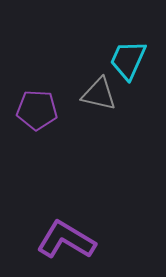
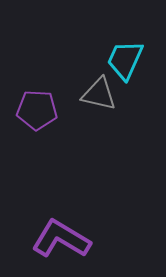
cyan trapezoid: moved 3 px left
purple L-shape: moved 5 px left, 1 px up
